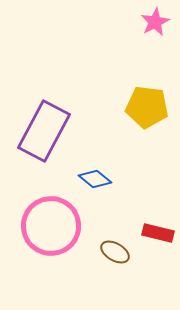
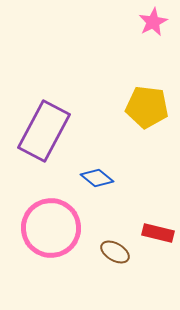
pink star: moved 2 px left
blue diamond: moved 2 px right, 1 px up
pink circle: moved 2 px down
